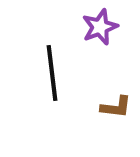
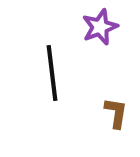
brown L-shape: moved 6 px down; rotated 88 degrees counterclockwise
